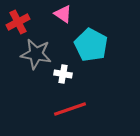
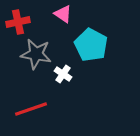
red cross: rotated 15 degrees clockwise
white cross: rotated 24 degrees clockwise
red line: moved 39 px left
